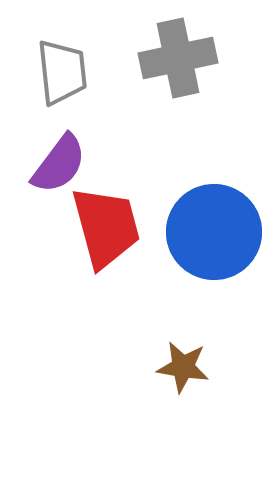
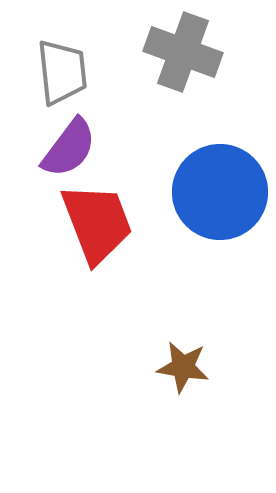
gray cross: moved 5 px right, 6 px up; rotated 32 degrees clockwise
purple semicircle: moved 10 px right, 16 px up
red trapezoid: moved 9 px left, 4 px up; rotated 6 degrees counterclockwise
blue circle: moved 6 px right, 40 px up
